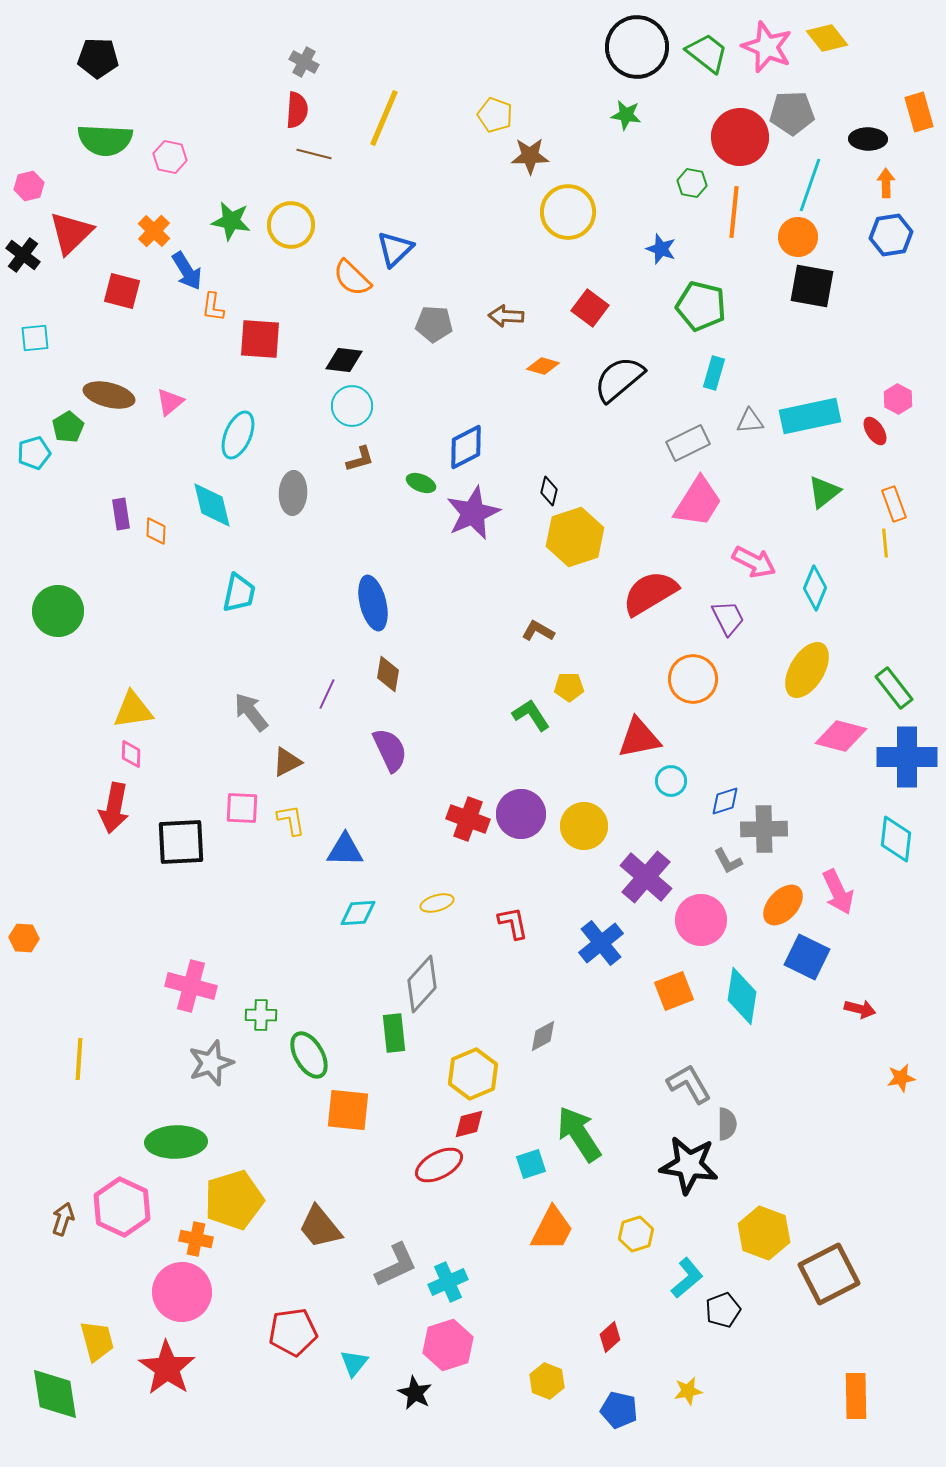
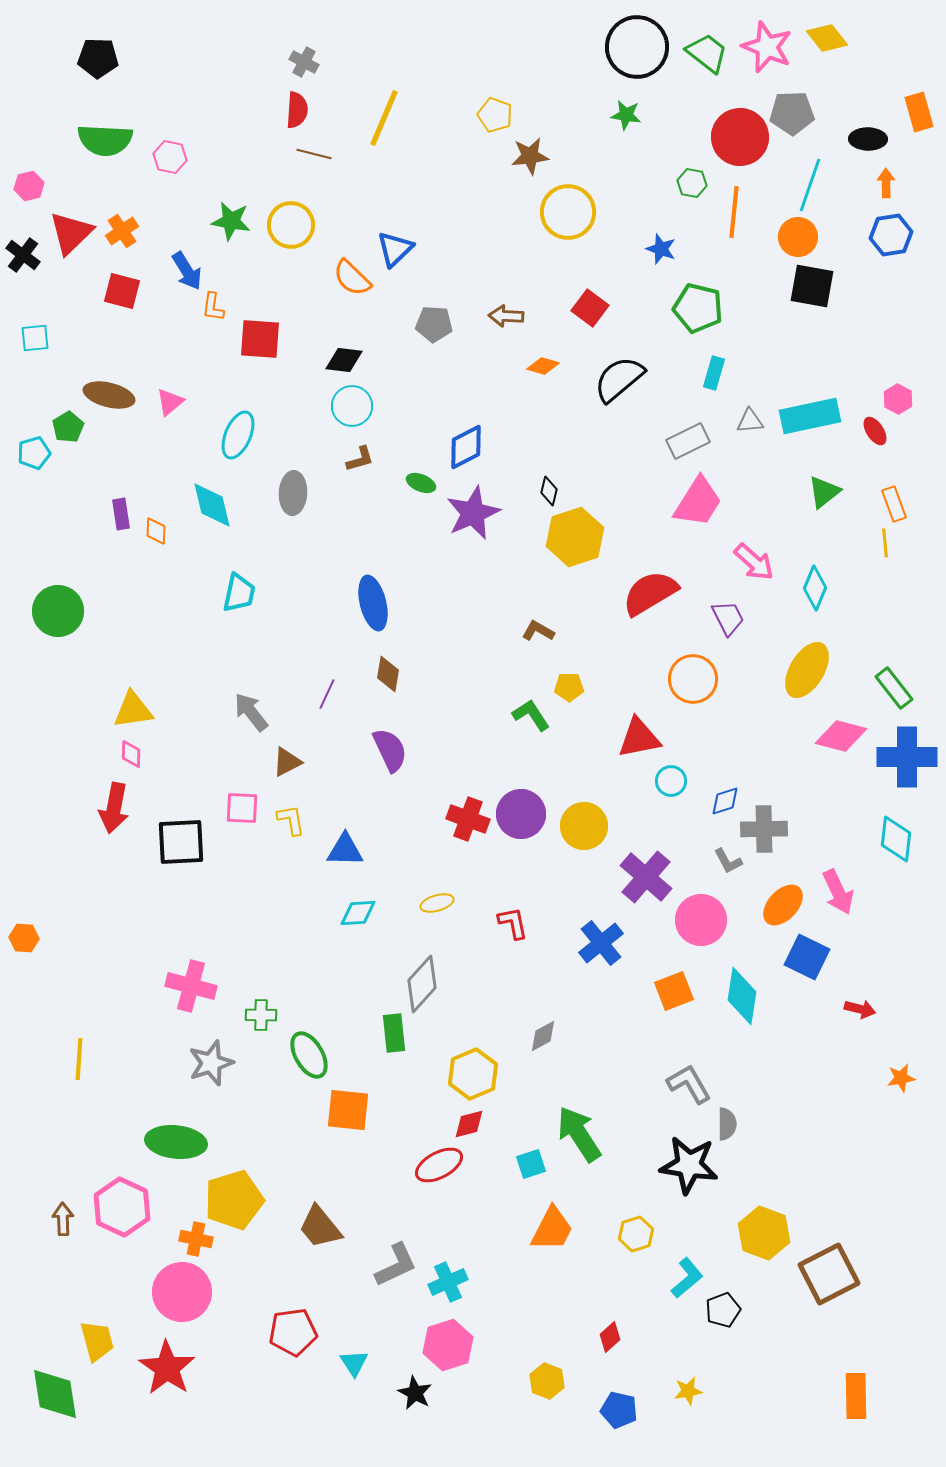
brown star at (530, 156): rotated 6 degrees counterclockwise
orange cross at (154, 231): moved 32 px left; rotated 12 degrees clockwise
green pentagon at (701, 306): moved 3 px left, 2 px down
gray rectangle at (688, 443): moved 2 px up
pink arrow at (754, 562): rotated 15 degrees clockwise
green ellipse at (176, 1142): rotated 8 degrees clockwise
brown arrow at (63, 1219): rotated 20 degrees counterclockwise
cyan triangle at (354, 1363): rotated 12 degrees counterclockwise
